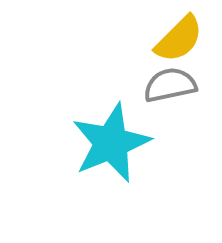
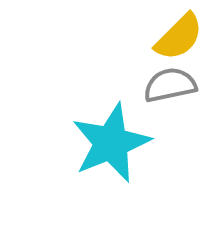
yellow semicircle: moved 2 px up
